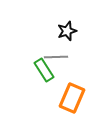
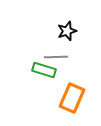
green rectangle: rotated 40 degrees counterclockwise
